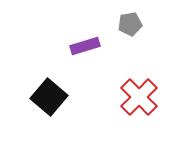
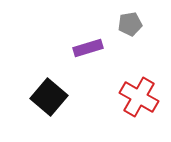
purple rectangle: moved 3 px right, 2 px down
red cross: rotated 15 degrees counterclockwise
